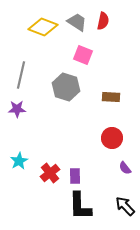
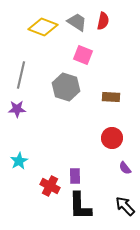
red cross: moved 13 px down; rotated 24 degrees counterclockwise
